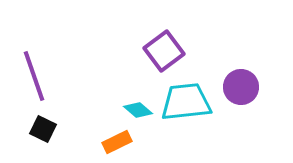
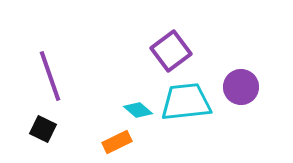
purple square: moved 7 px right
purple line: moved 16 px right
